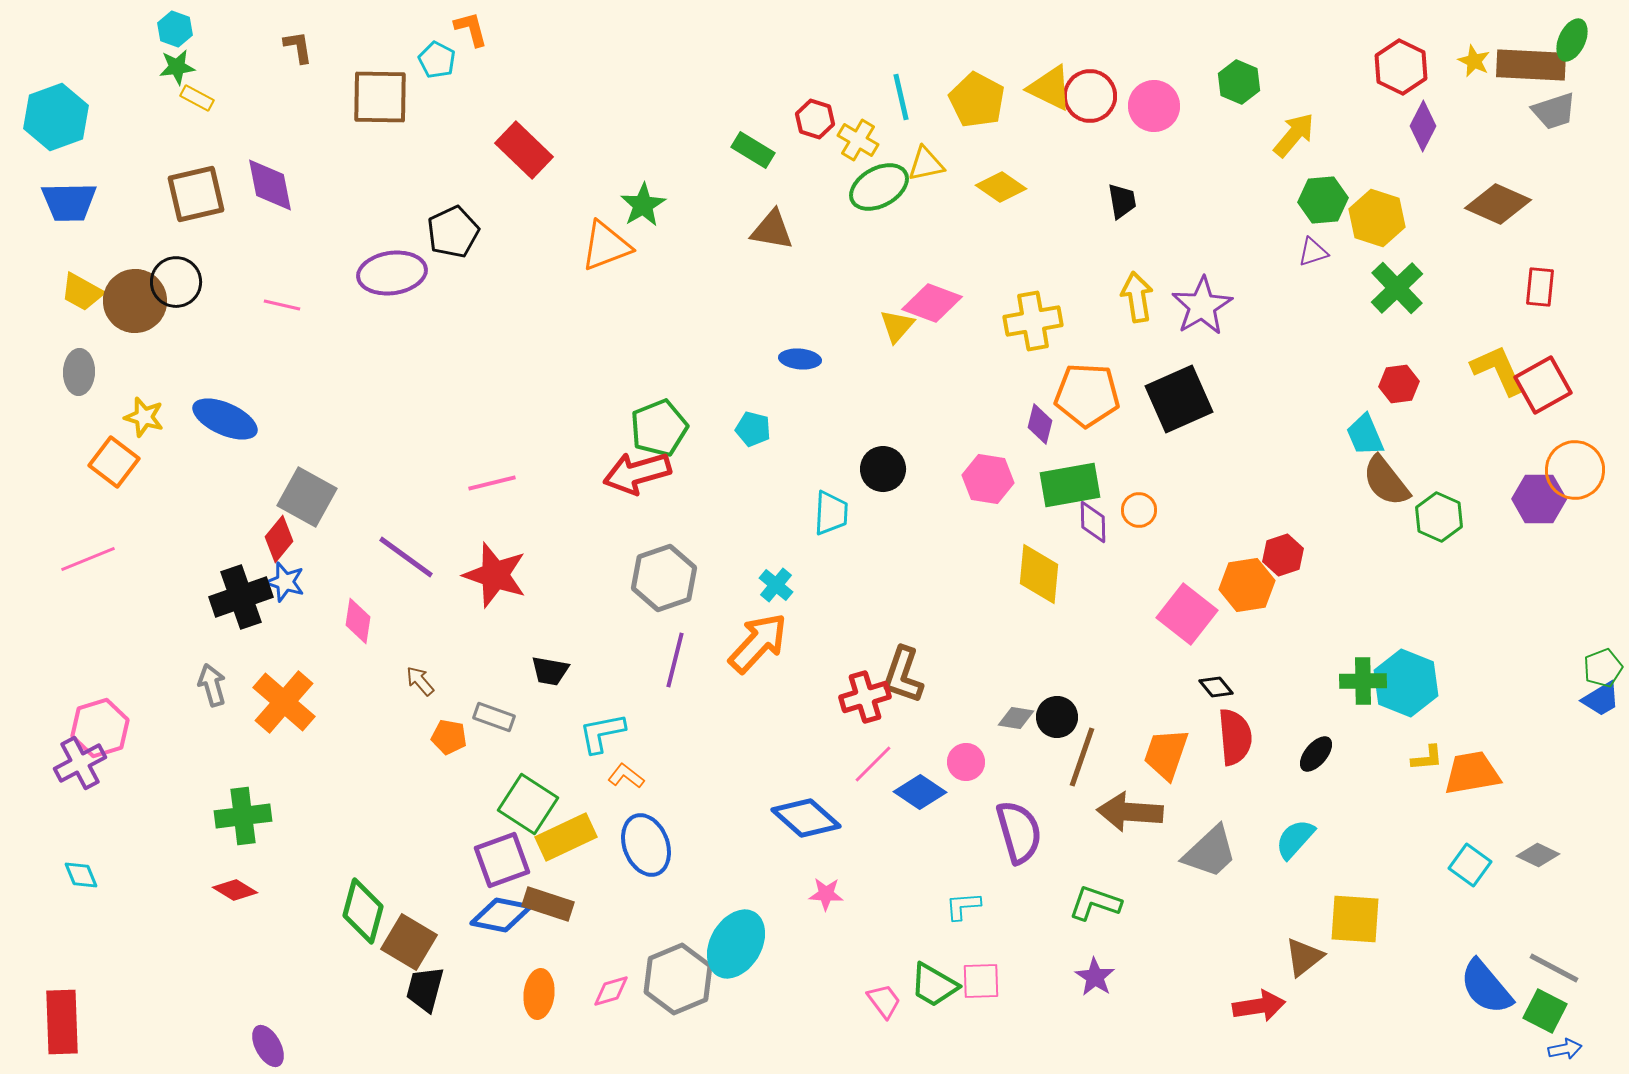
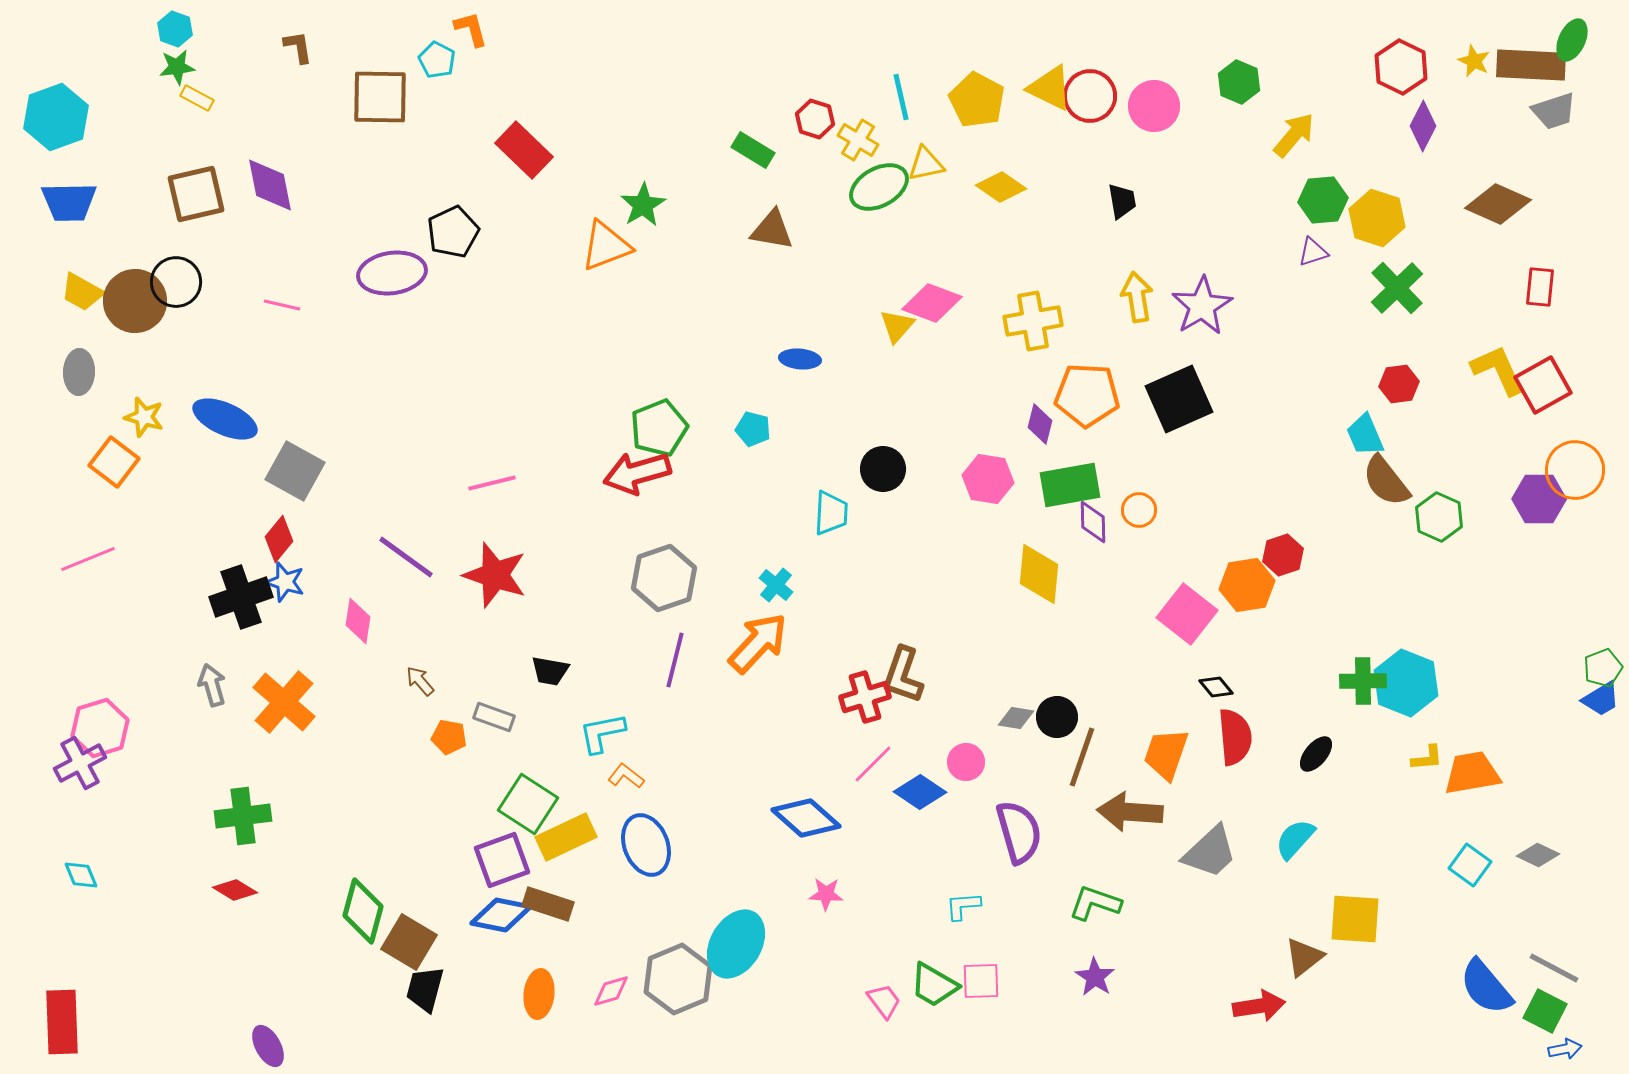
gray square at (307, 497): moved 12 px left, 26 px up
